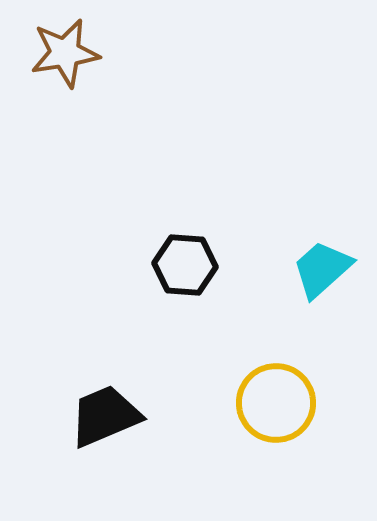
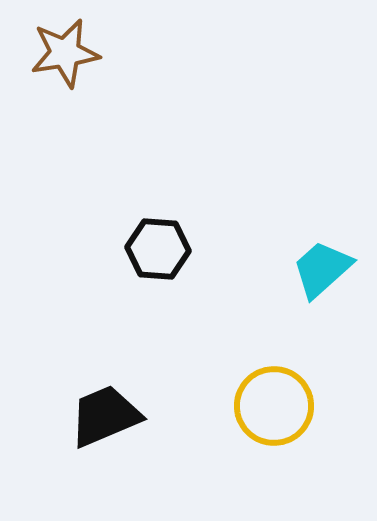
black hexagon: moved 27 px left, 16 px up
yellow circle: moved 2 px left, 3 px down
